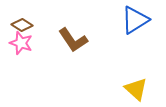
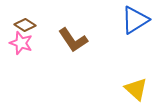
brown diamond: moved 3 px right
